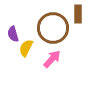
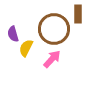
brown circle: moved 1 px right, 1 px down
